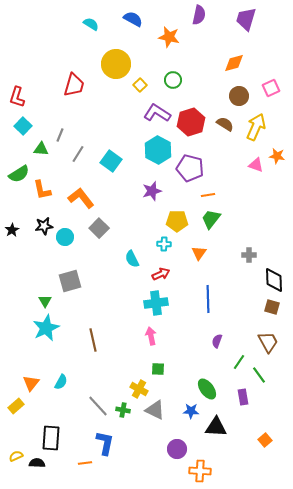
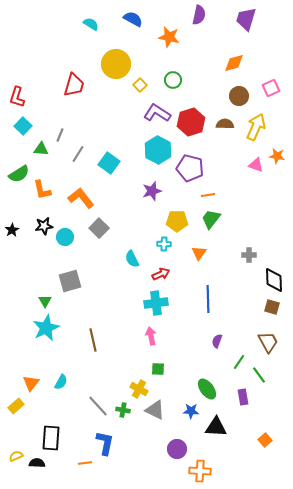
brown semicircle at (225, 124): rotated 30 degrees counterclockwise
cyan square at (111, 161): moved 2 px left, 2 px down
